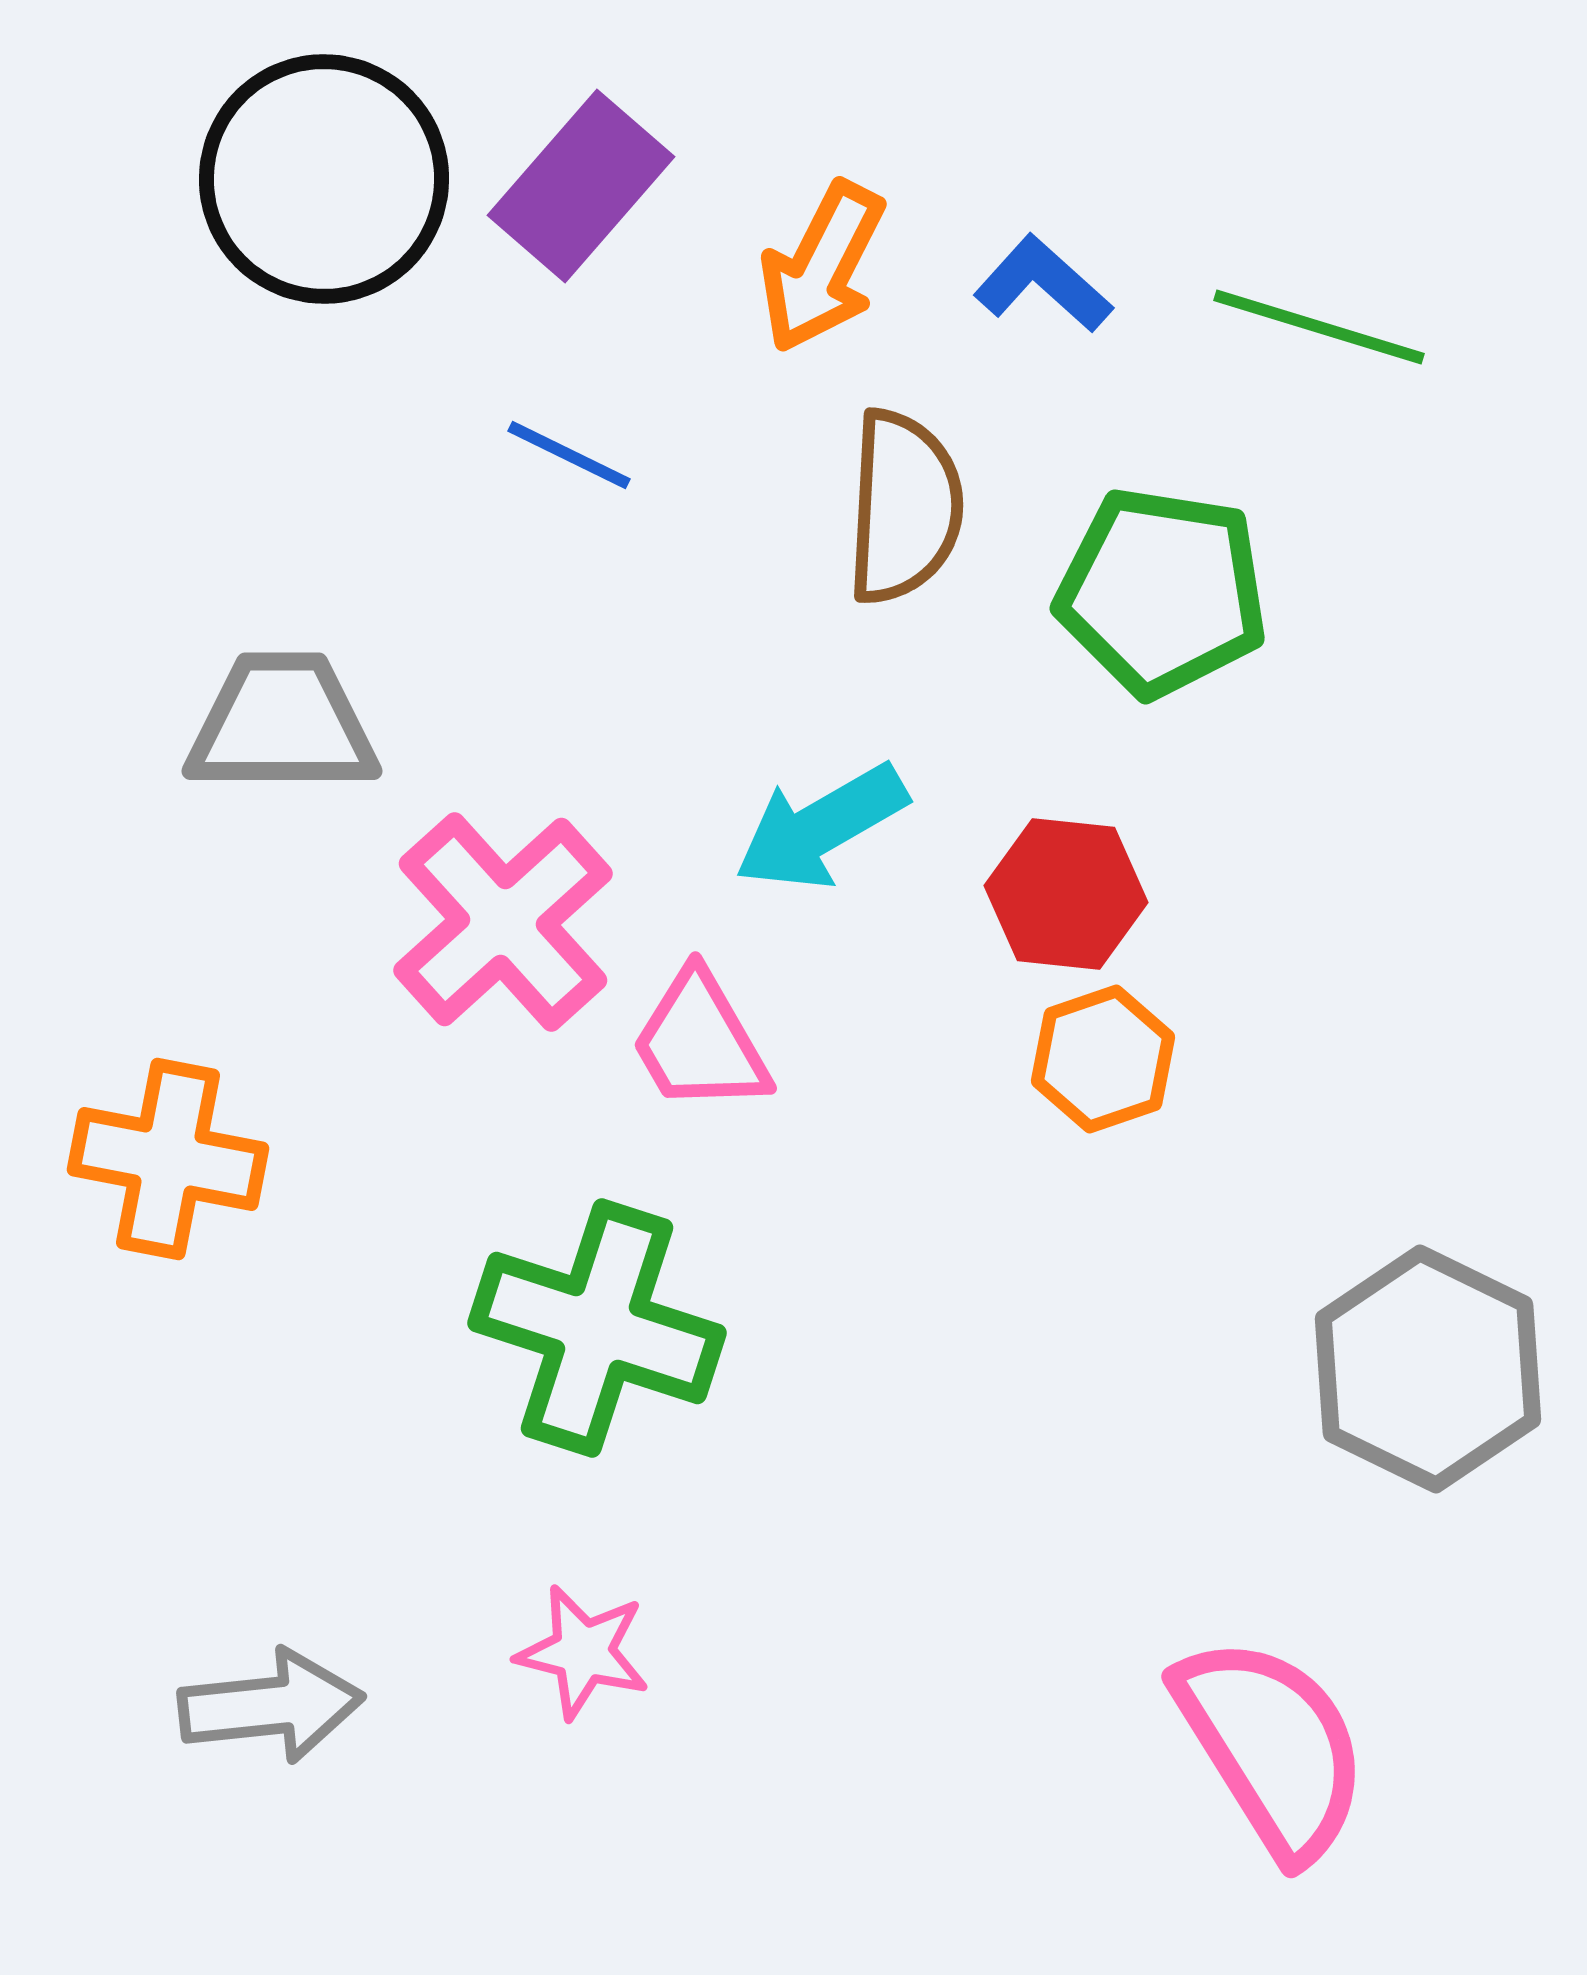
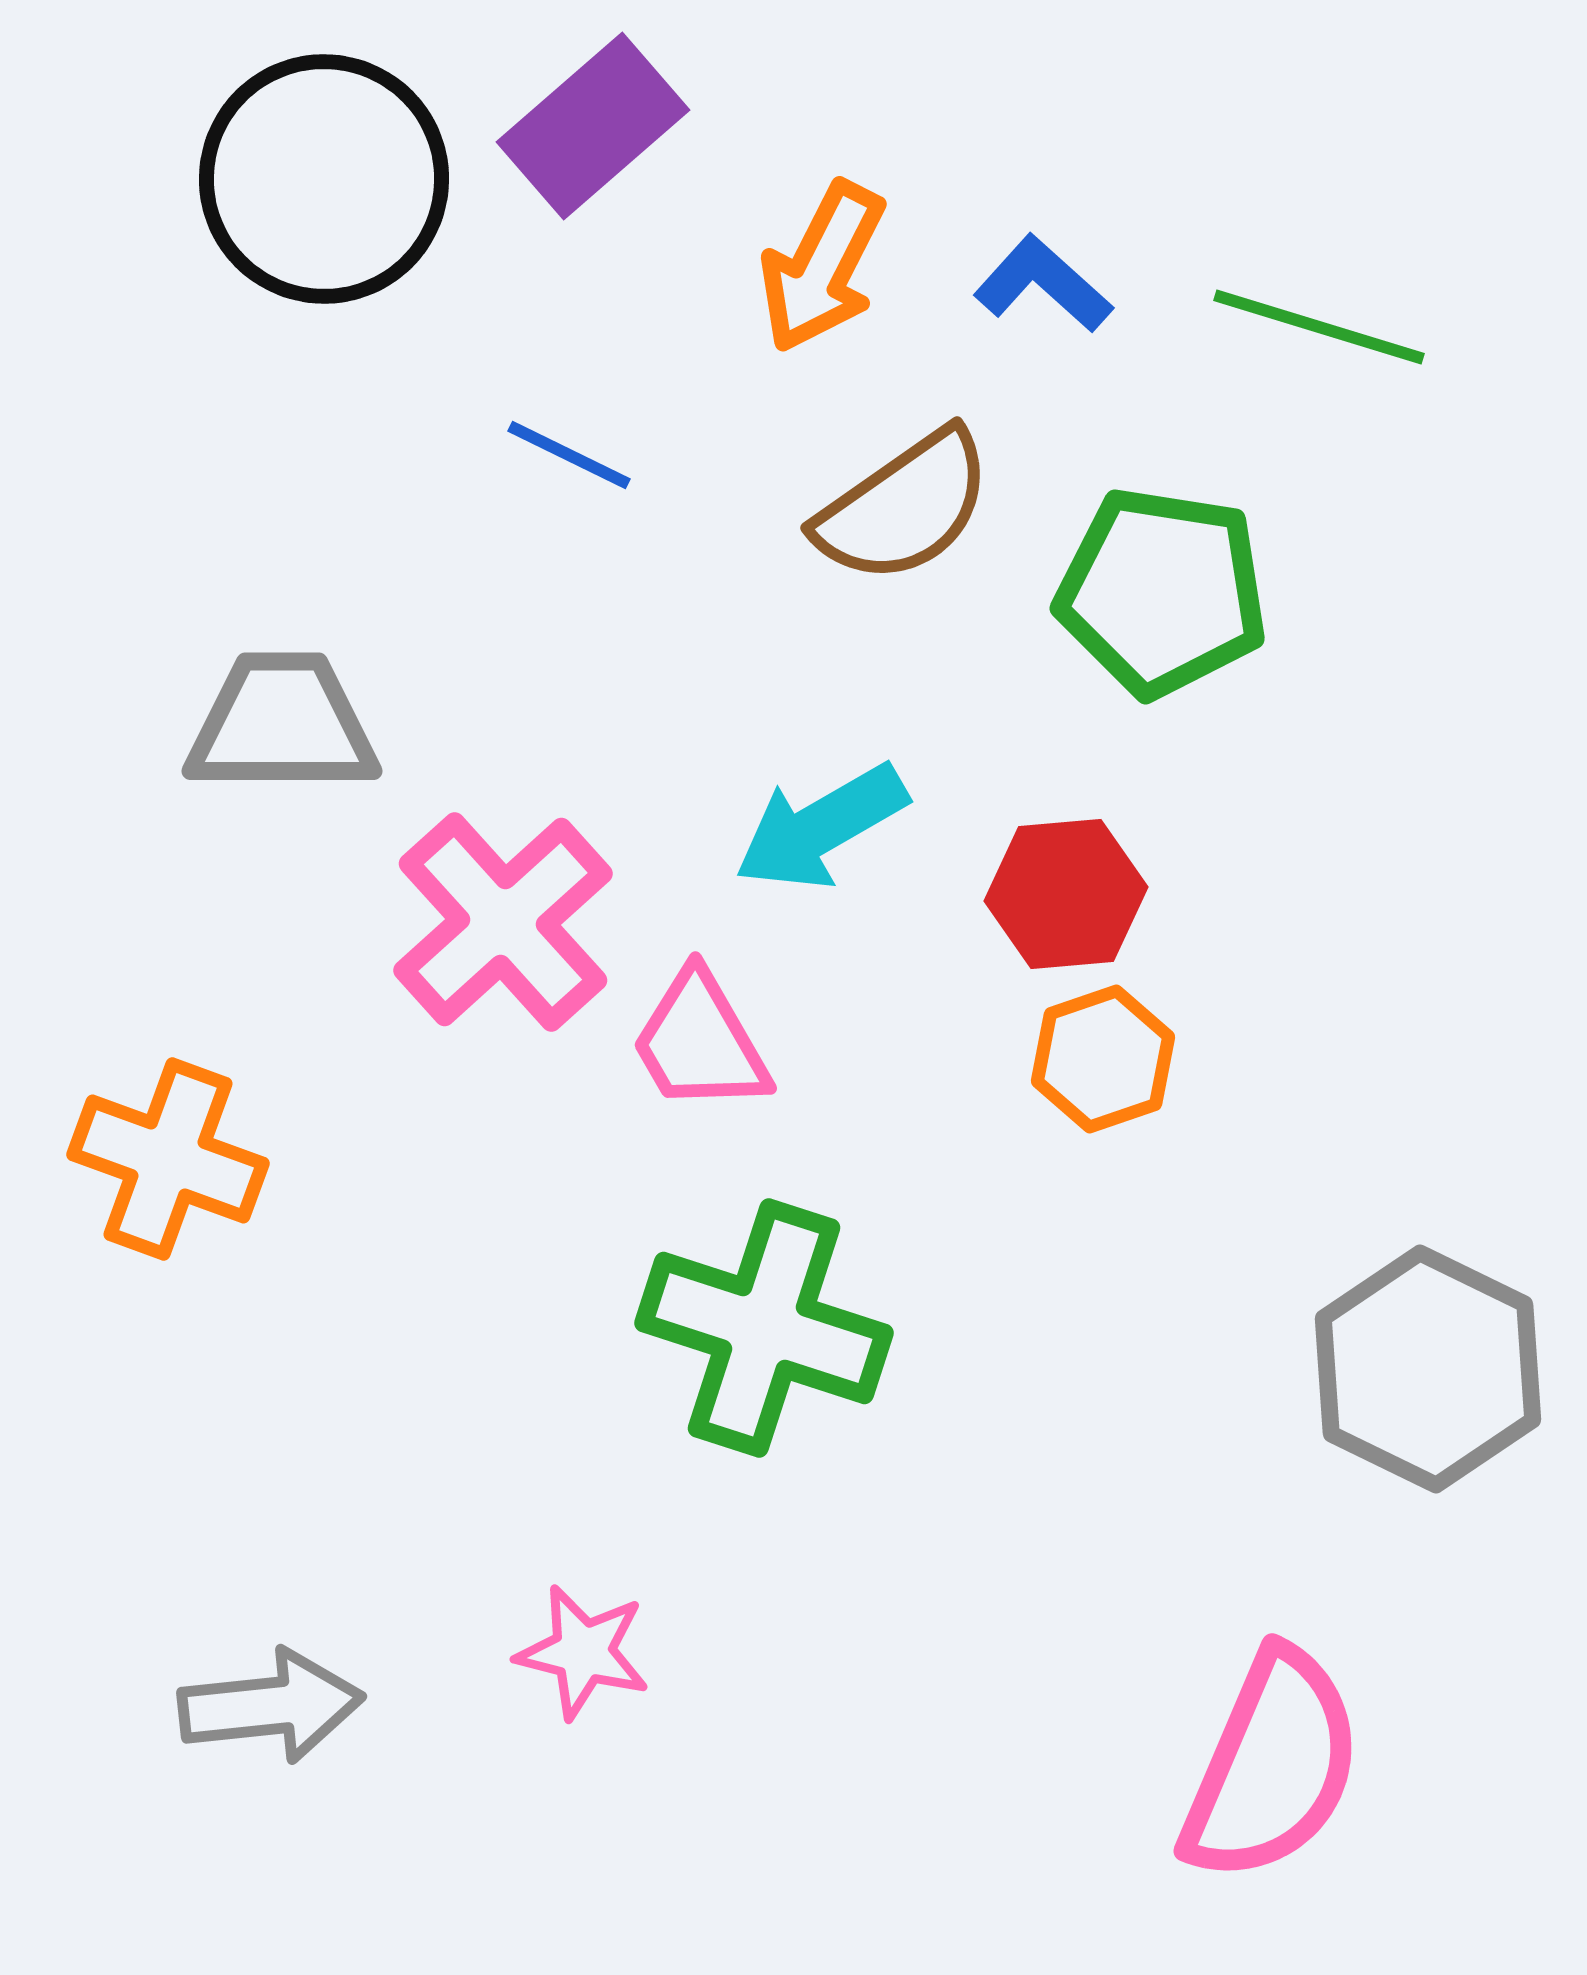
purple rectangle: moved 12 px right, 60 px up; rotated 8 degrees clockwise
brown semicircle: rotated 52 degrees clockwise
red hexagon: rotated 11 degrees counterclockwise
orange cross: rotated 9 degrees clockwise
green cross: moved 167 px right
pink semicircle: moved 19 px down; rotated 55 degrees clockwise
